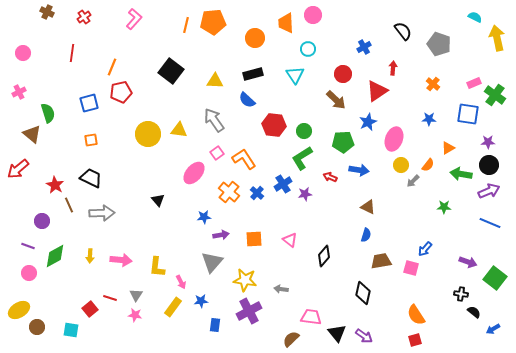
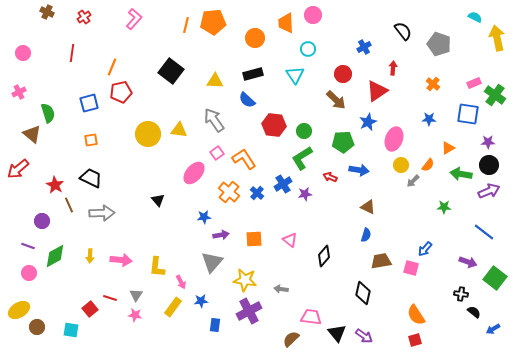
blue line at (490, 223): moved 6 px left, 9 px down; rotated 15 degrees clockwise
